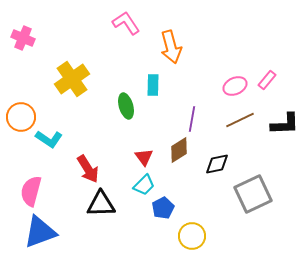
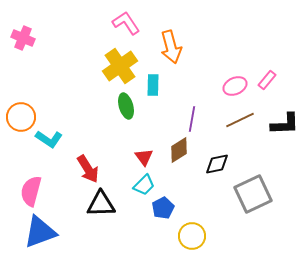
yellow cross: moved 48 px right, 13 px up
